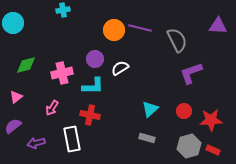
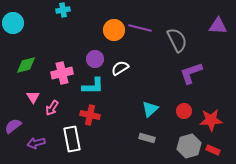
pink triangle: moved 17 px right; rotated 24 degrees counterclockwise
